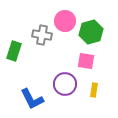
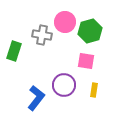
pink circle: moved 1 px down
green hexagon: moved 1 px left, 1 px up
purple circle: moved 1 px left, 1 px down
blue L-shape: moved 4 px right, 1 px up; rotated 115 degrees counterclockwise
